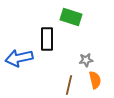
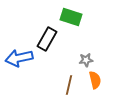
black rectangle: rotated 30 degrees clockwise
